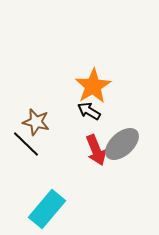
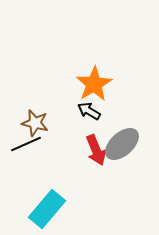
orange star: moved 1 px right, 2 px up
brown star: moved 1 px left, 1 px down
black line: rotated 68 degrees counterclockwise
